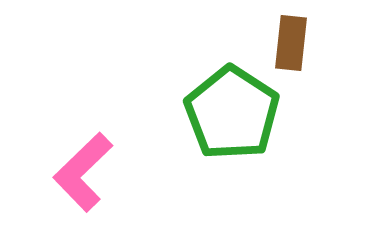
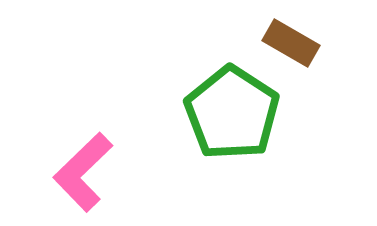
brown rectangle: rotated 66 degrees counterclockwise
